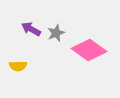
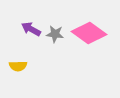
gray star: moved 1 px left, 1 px down; rotated 30 degrees clockwise
pink diamond: moved 17 px up
